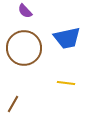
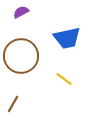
purple semicircle: moved 4 px left, 1 px down; rotated 105 degrees clockwise
brown circle: moved 3 px left, 8 px down
yellow line: moved 2 px left, 4 px up; rotated 30 degrees clockwise
